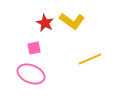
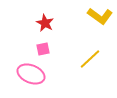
yellow L-shape: moved 28 px right, 5 px up
pink square: moved 9 px right, 1 px down
yellow line: rotated 20 degrees counterclockwise
